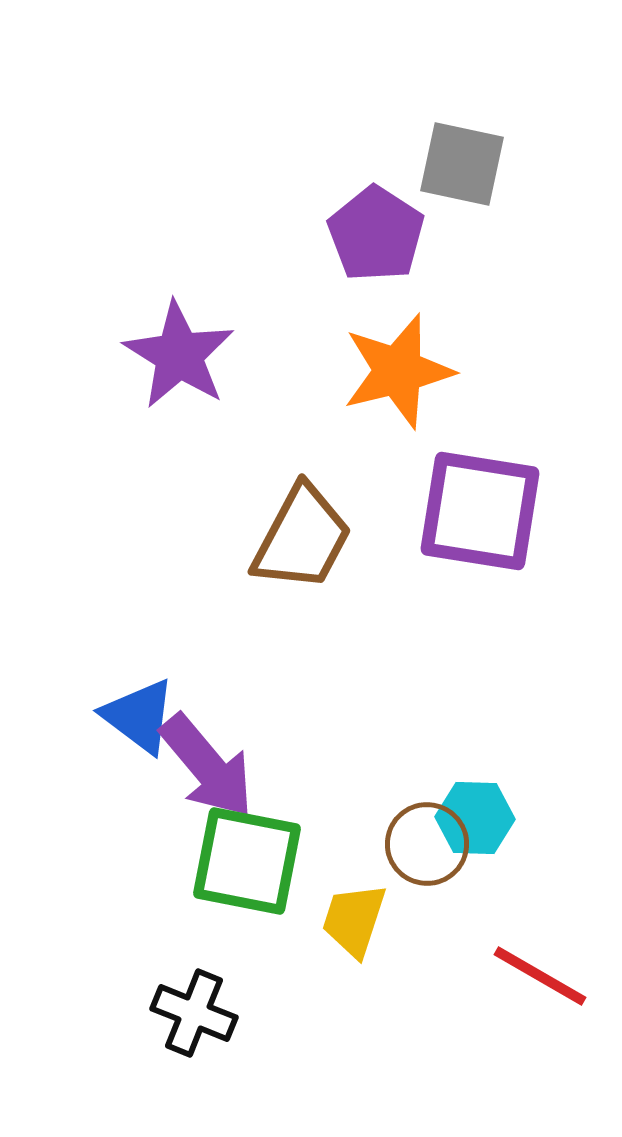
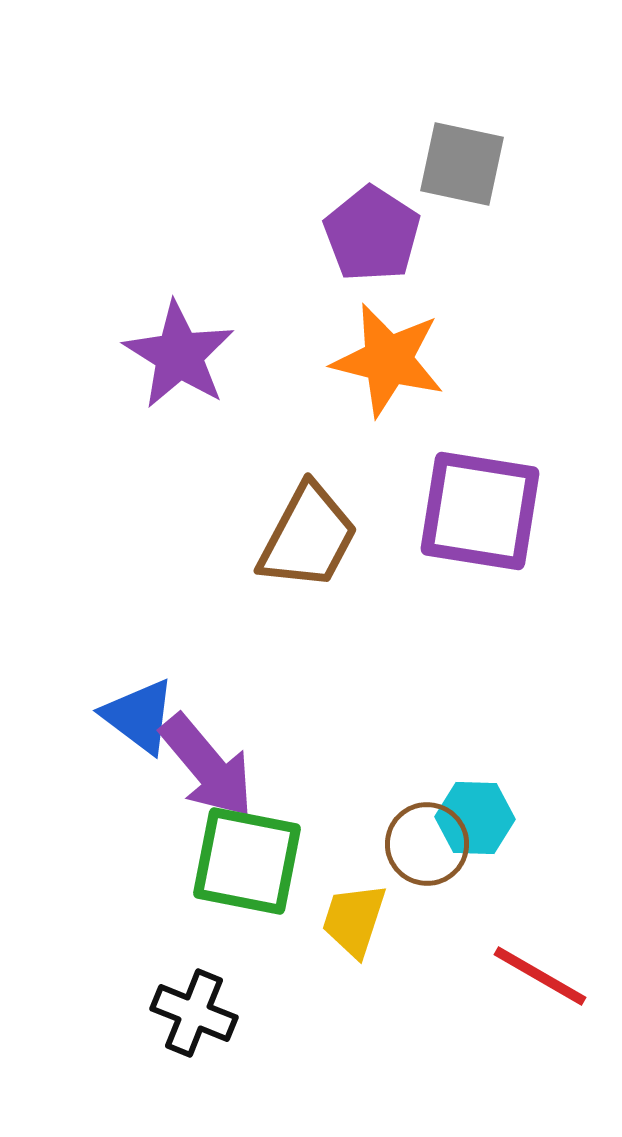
purple pentagon: moved 4 px left
orange star: moved 10 px left, 11 px up; rotated 28 degrees clockwise
brown trapezoid: moved 6 px right, 1 px up
